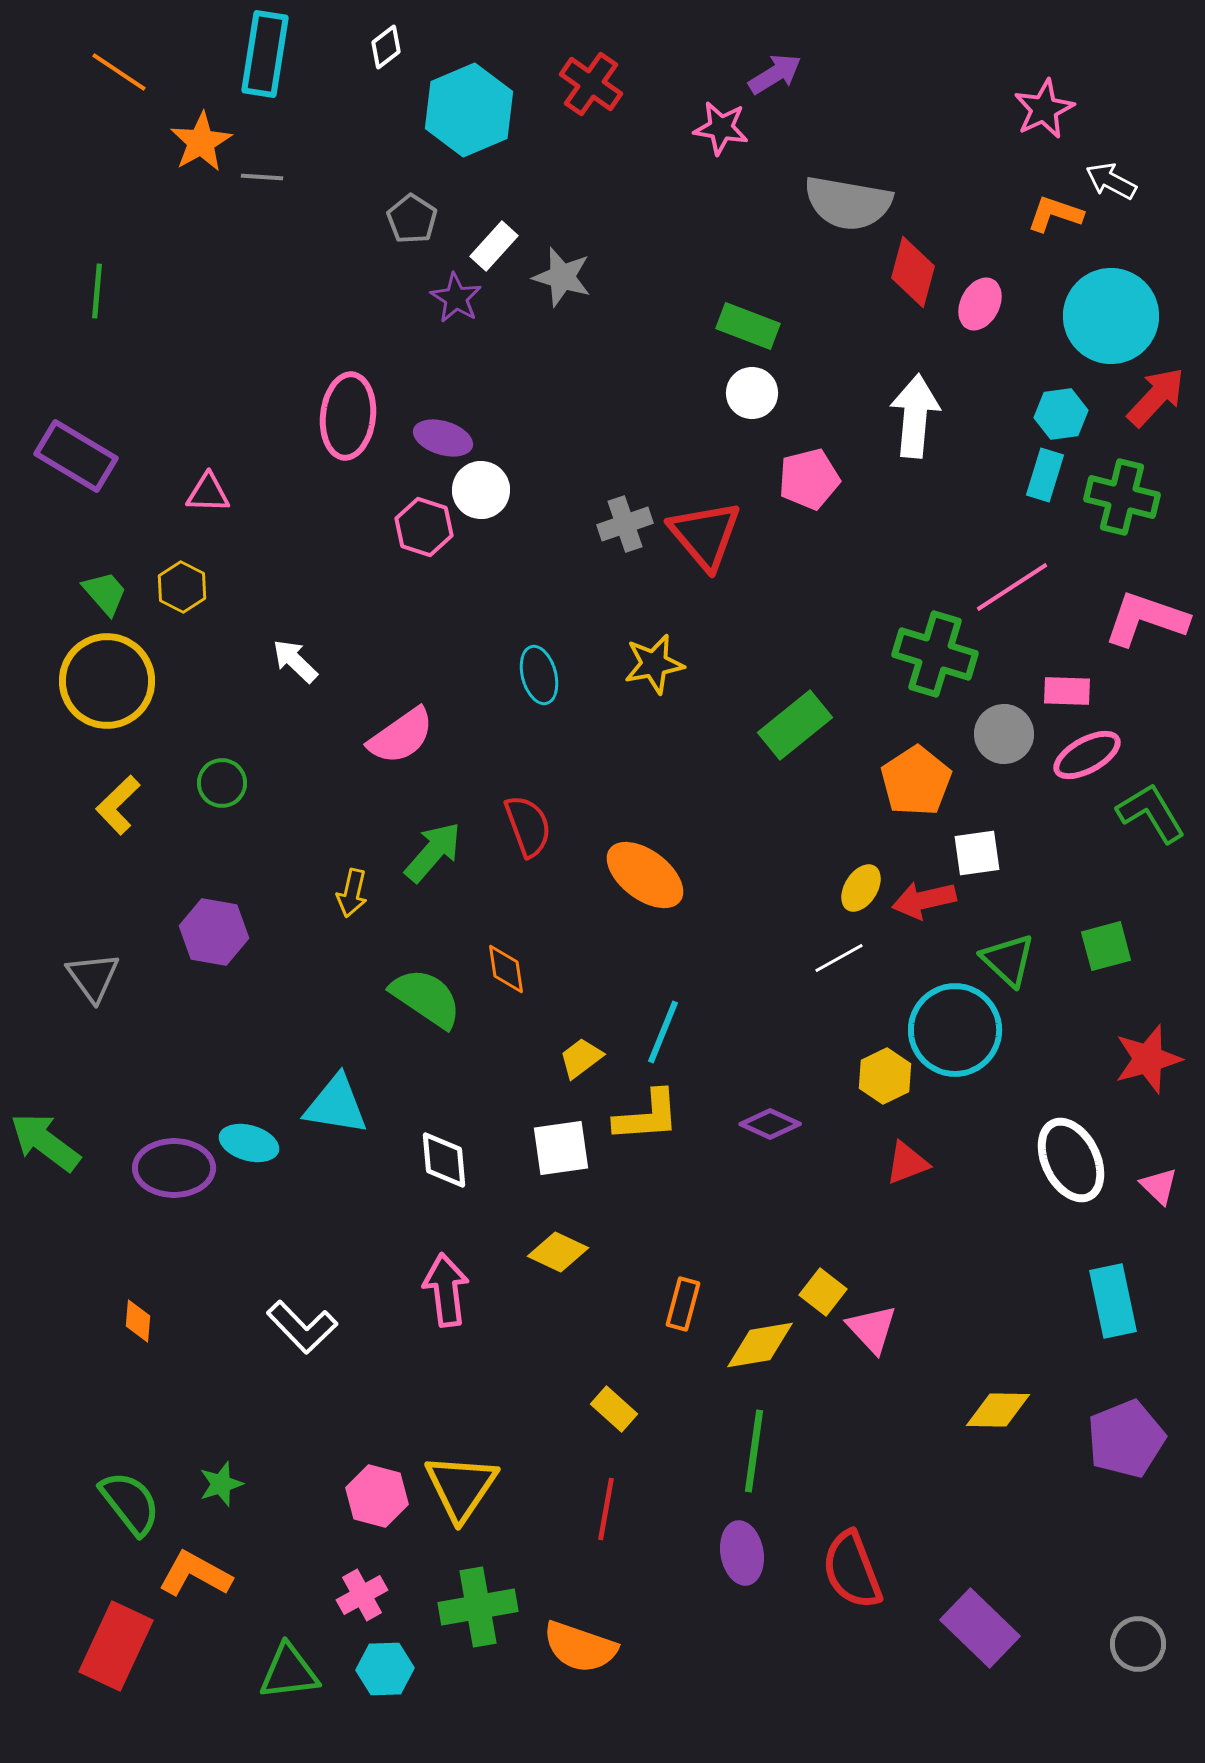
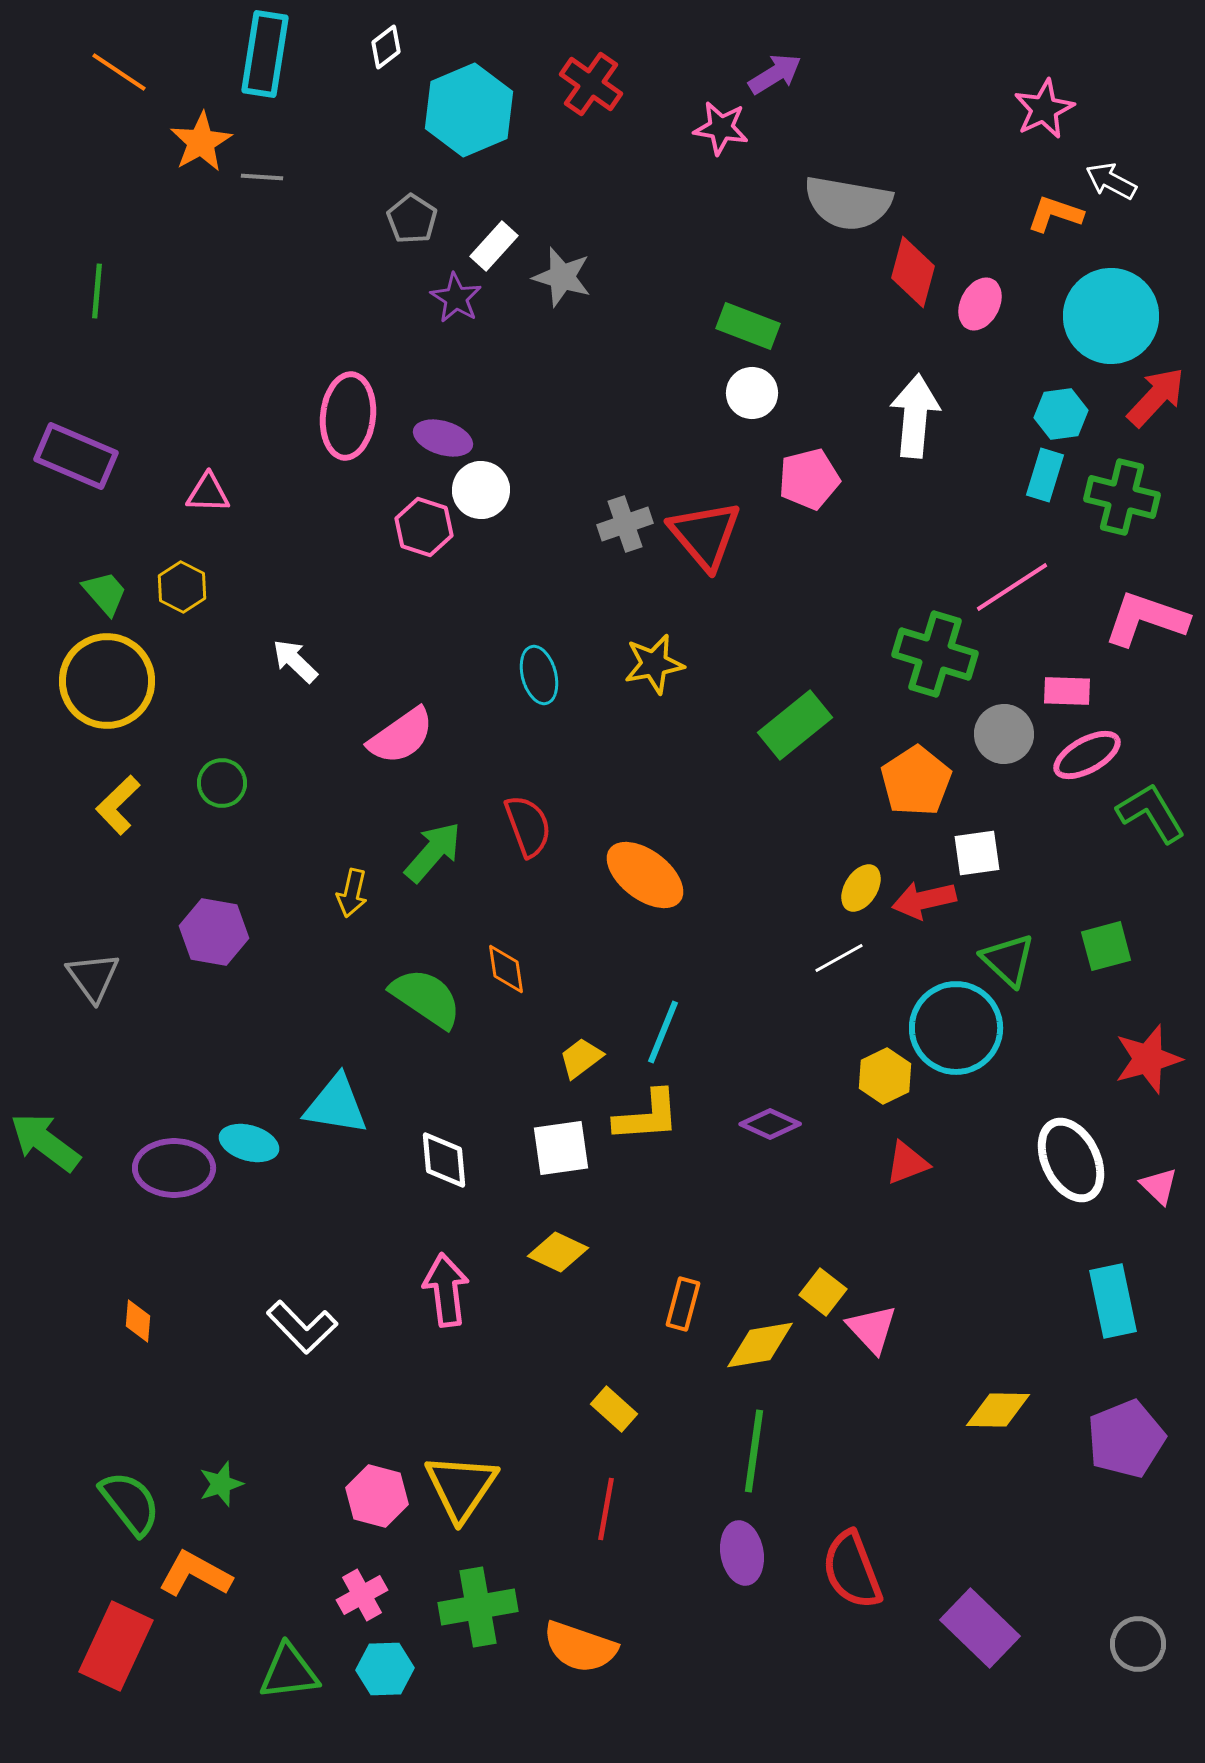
purple rectangle at (76, 456): rotated 8 degrees counterclockwise
cyan circle at (955, 1030): moved 1 px right, 2 px up
